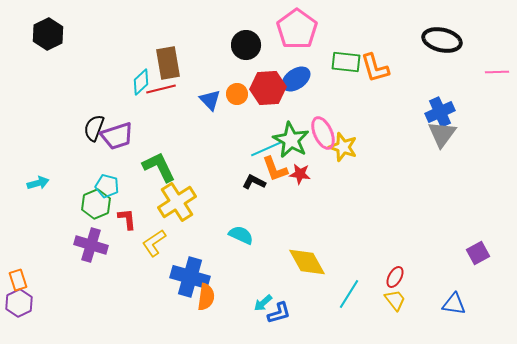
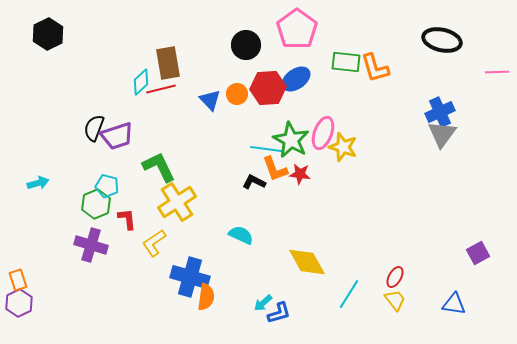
pink ellipse at (323, 133): rotated 44 degrees clockwise
cyan line at (266, 149): rotated 32 degrees clockwise
